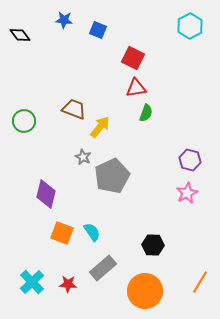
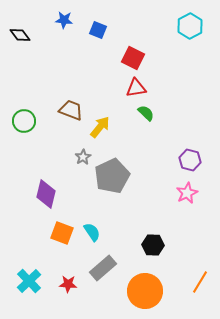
brown trapezoid: moved 3 px left, 1 px down
green semicircle: rotated 66 degrees counterclockwise
gray star: rotated 14 degrees clockwise
cyan cross: moved 3 px left, 1 px up
